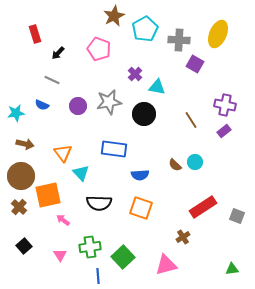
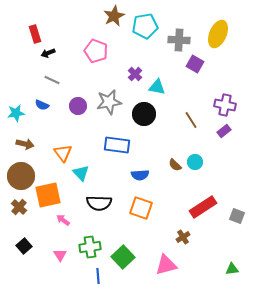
cyan pentagon at (145, 29): moved 3 px up; rotated 20 degrees clockwise
pink pentagon at (99, 49): moved 3 px left, 2 px down
black arrow at (58, 53): moved 10 px left; rotated 24 degrees clockwise
blue rectangle at (114, 149): moved 3 px right, 4 px up
